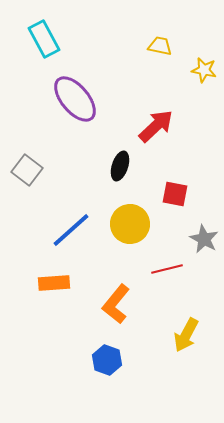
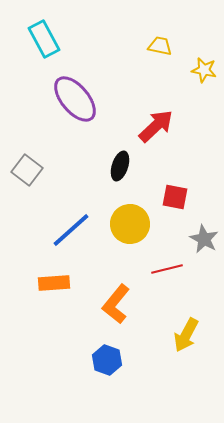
red square: moved 3 px down
